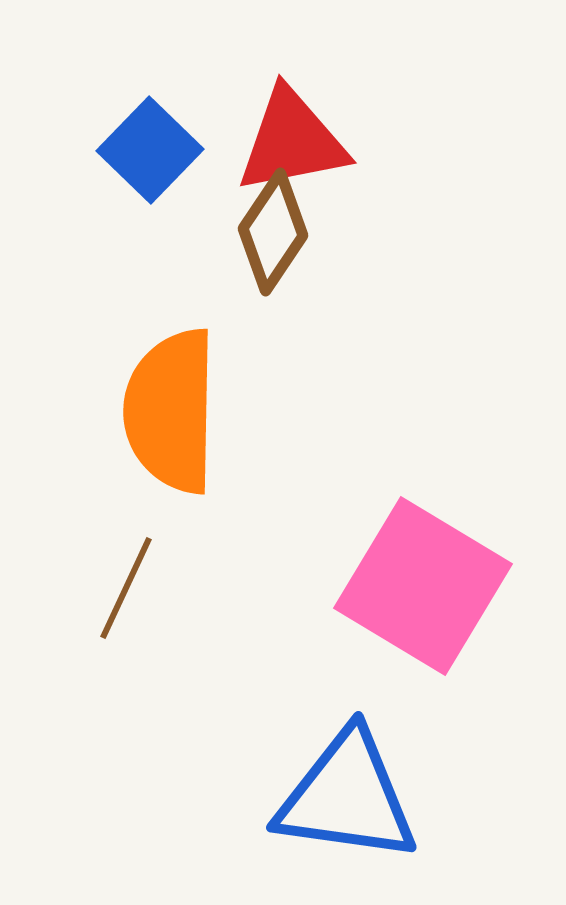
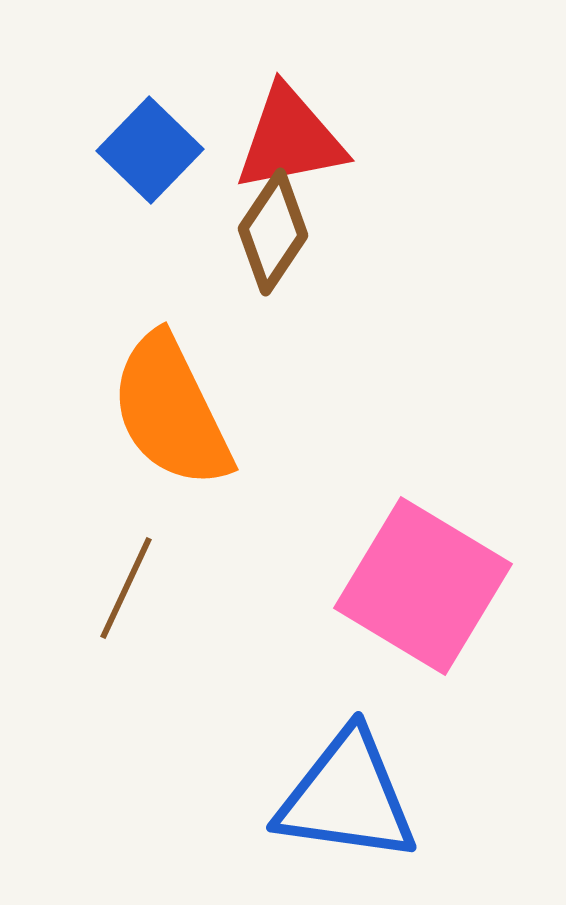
red triangle: moved 2 px left, 2 px up
orange semicircle: rotated 27 degrees counterclockwise
